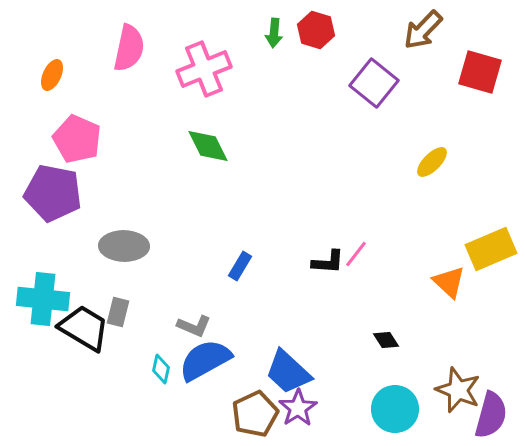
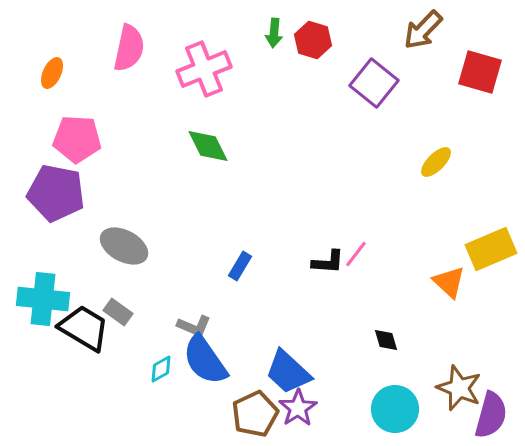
red hexagon: moved 3 px left, 10 px down
orange ellipse: moved 2 px up
pink pentagon: rotated 21 degrees counterclockwise
yellow ellipse: moved 4 px right
purple pentagon: moved 3 px right
gray ellipse: rotated 27 degrees clockwise
gray rectangle: rotated 68 degrees counterclockwise
black diamond: rotated 16 degrees clockwise
blue semicircle: rotated 96 degrees counterclockwise
cyan diamond: rotated 48 degrees clockwise
brown star: moved 1 px right, 2 px up
